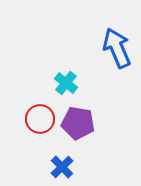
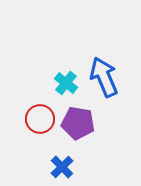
blue arrow: moved 13 px left, 29 px down
